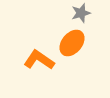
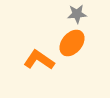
gray star: moved 4 px left, 1 px down; rotated 12 degrees clockwise
